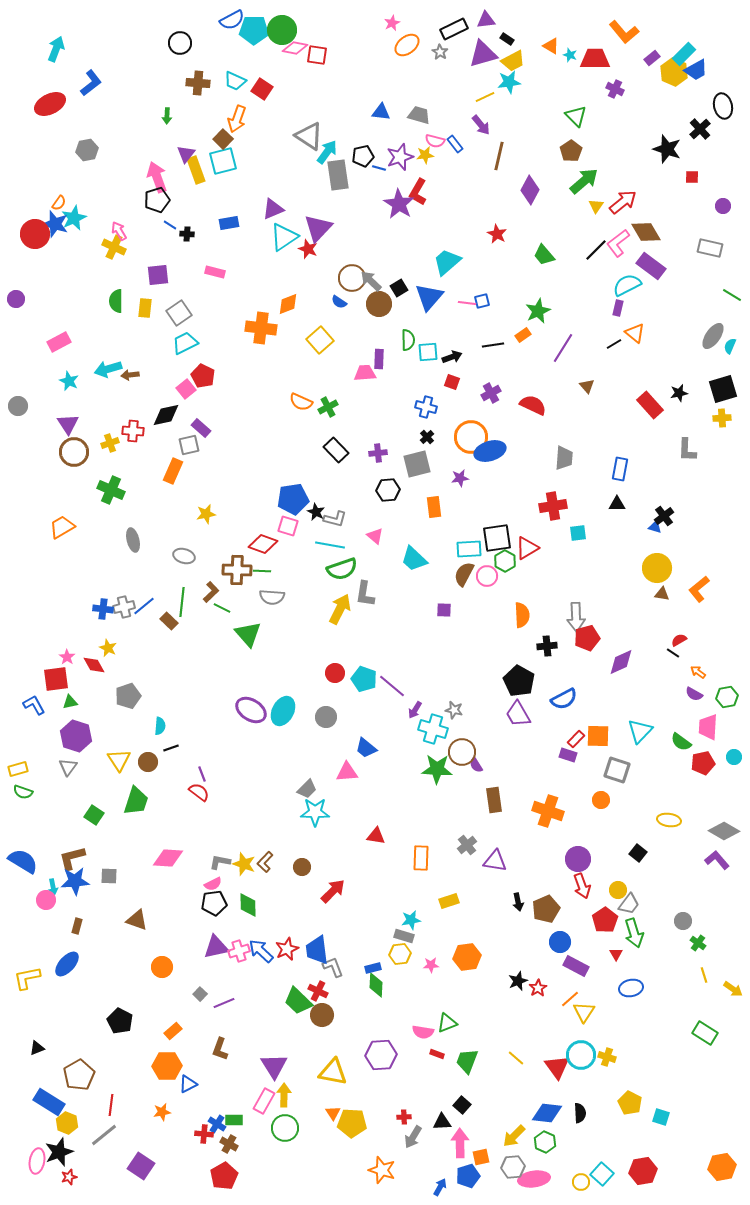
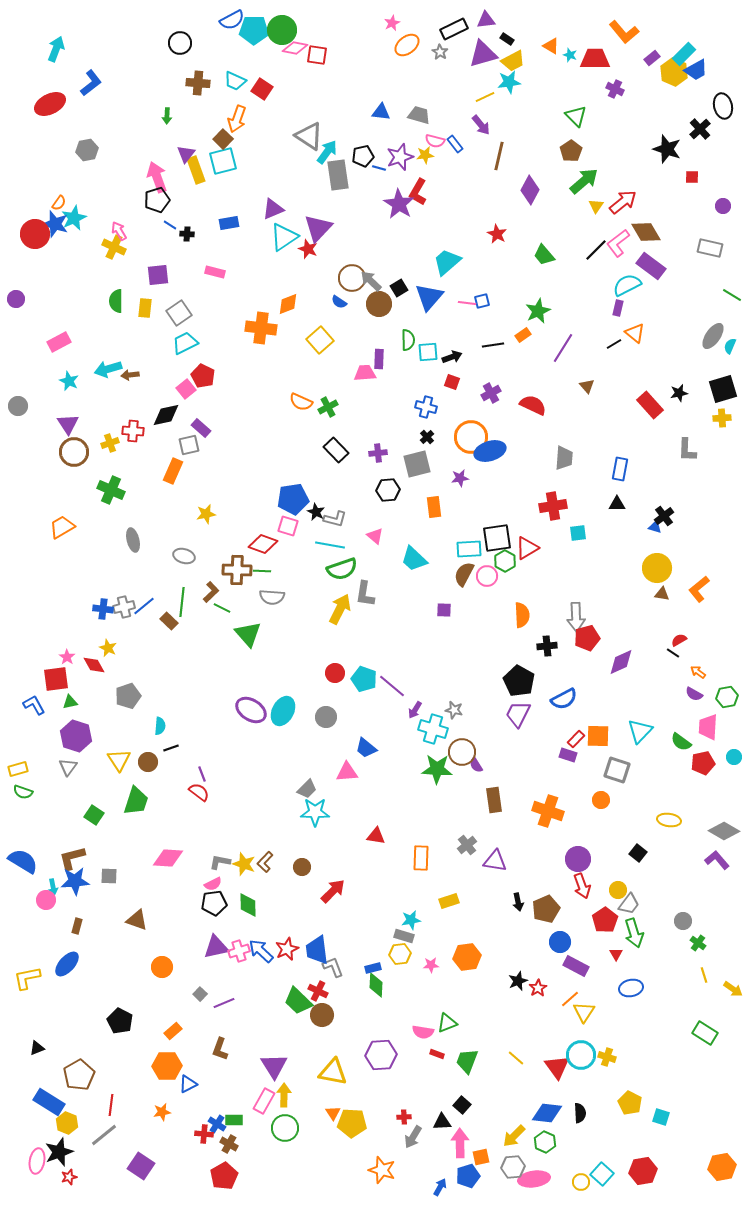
purple trapezoid at (518, 714): rotated 56 degrees clockwise
